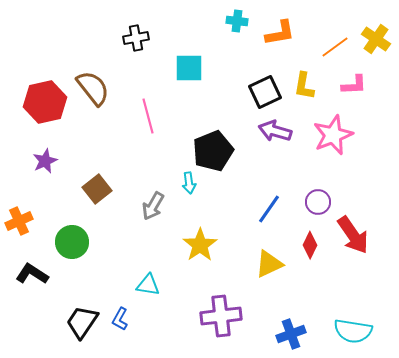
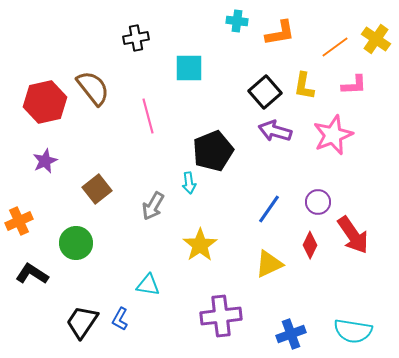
black square: rotated 16 degrees counterclockwise
green circle: moved 4 px right, 1 px down
